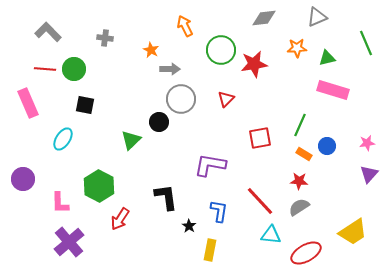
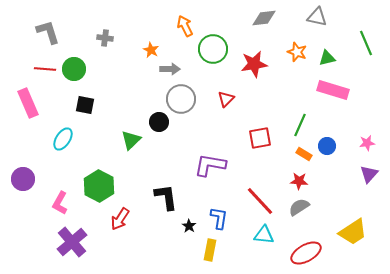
gray triangle at (317, 17): rotated 35 degrees clockwise
gray L-shape at (48, 32): rotated 28 degrees clockwise
orange star at (297, 48): moved 4 px down; rotated 24 degrees clockwise
green circle at (221, 50): moved 8 px left, 1 px up
pink L-shape at (60, 203): rotated 30 degrees clockwise
blue L-shape at (219, 211): moved 7 px down
cyan triangle at (271, 235): moved 7 px left
purple cross at (69, 242): moved 3 px right
